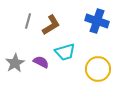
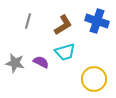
brown L-shape: moved 12 px right
gray star: rotated 30 degrees counterclockwise
yellow circle: moved 4 px left, 10 px down
